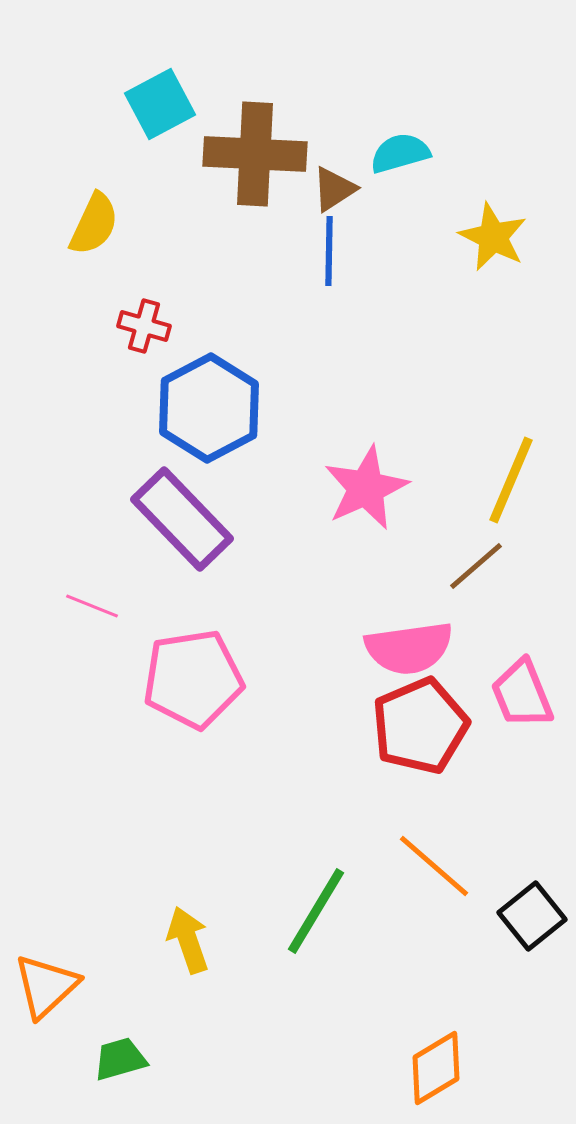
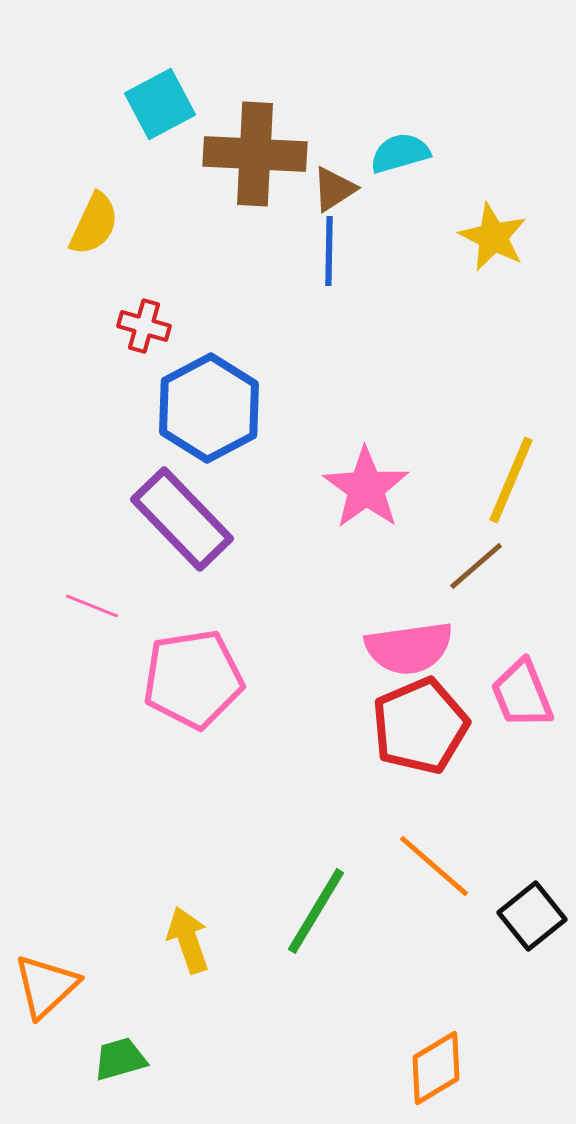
pink star: rotated 12 degrees counterclockwise
